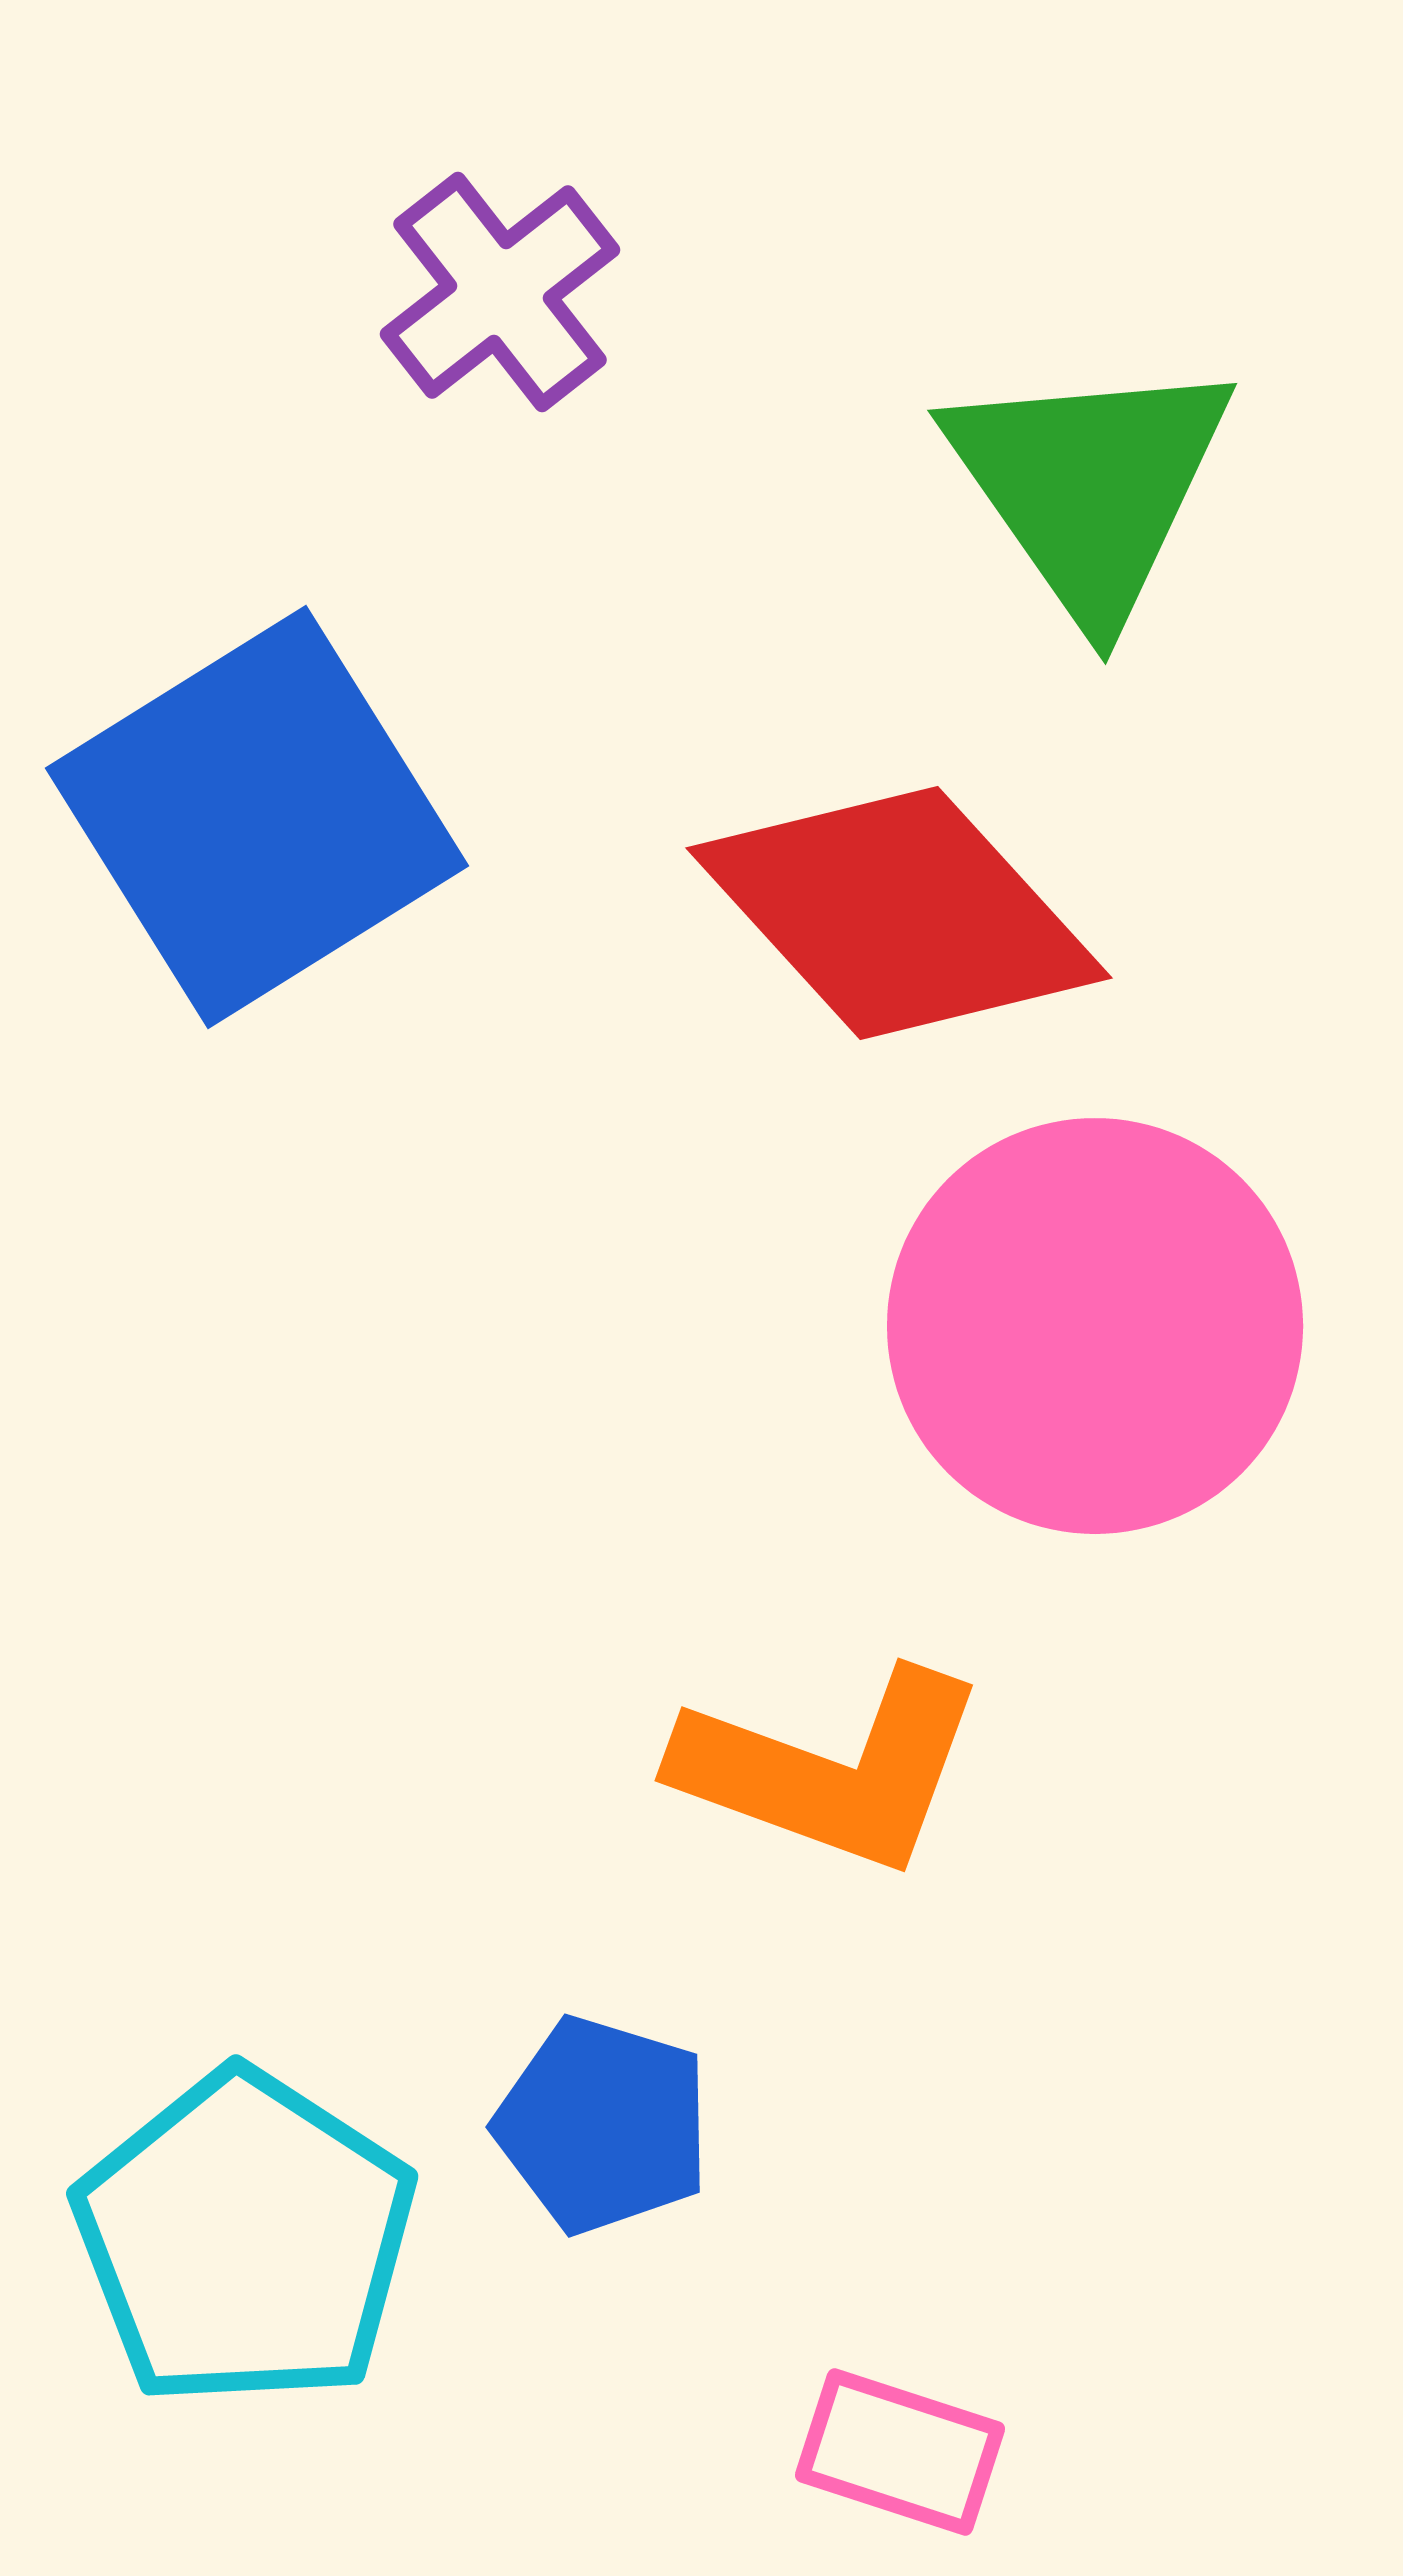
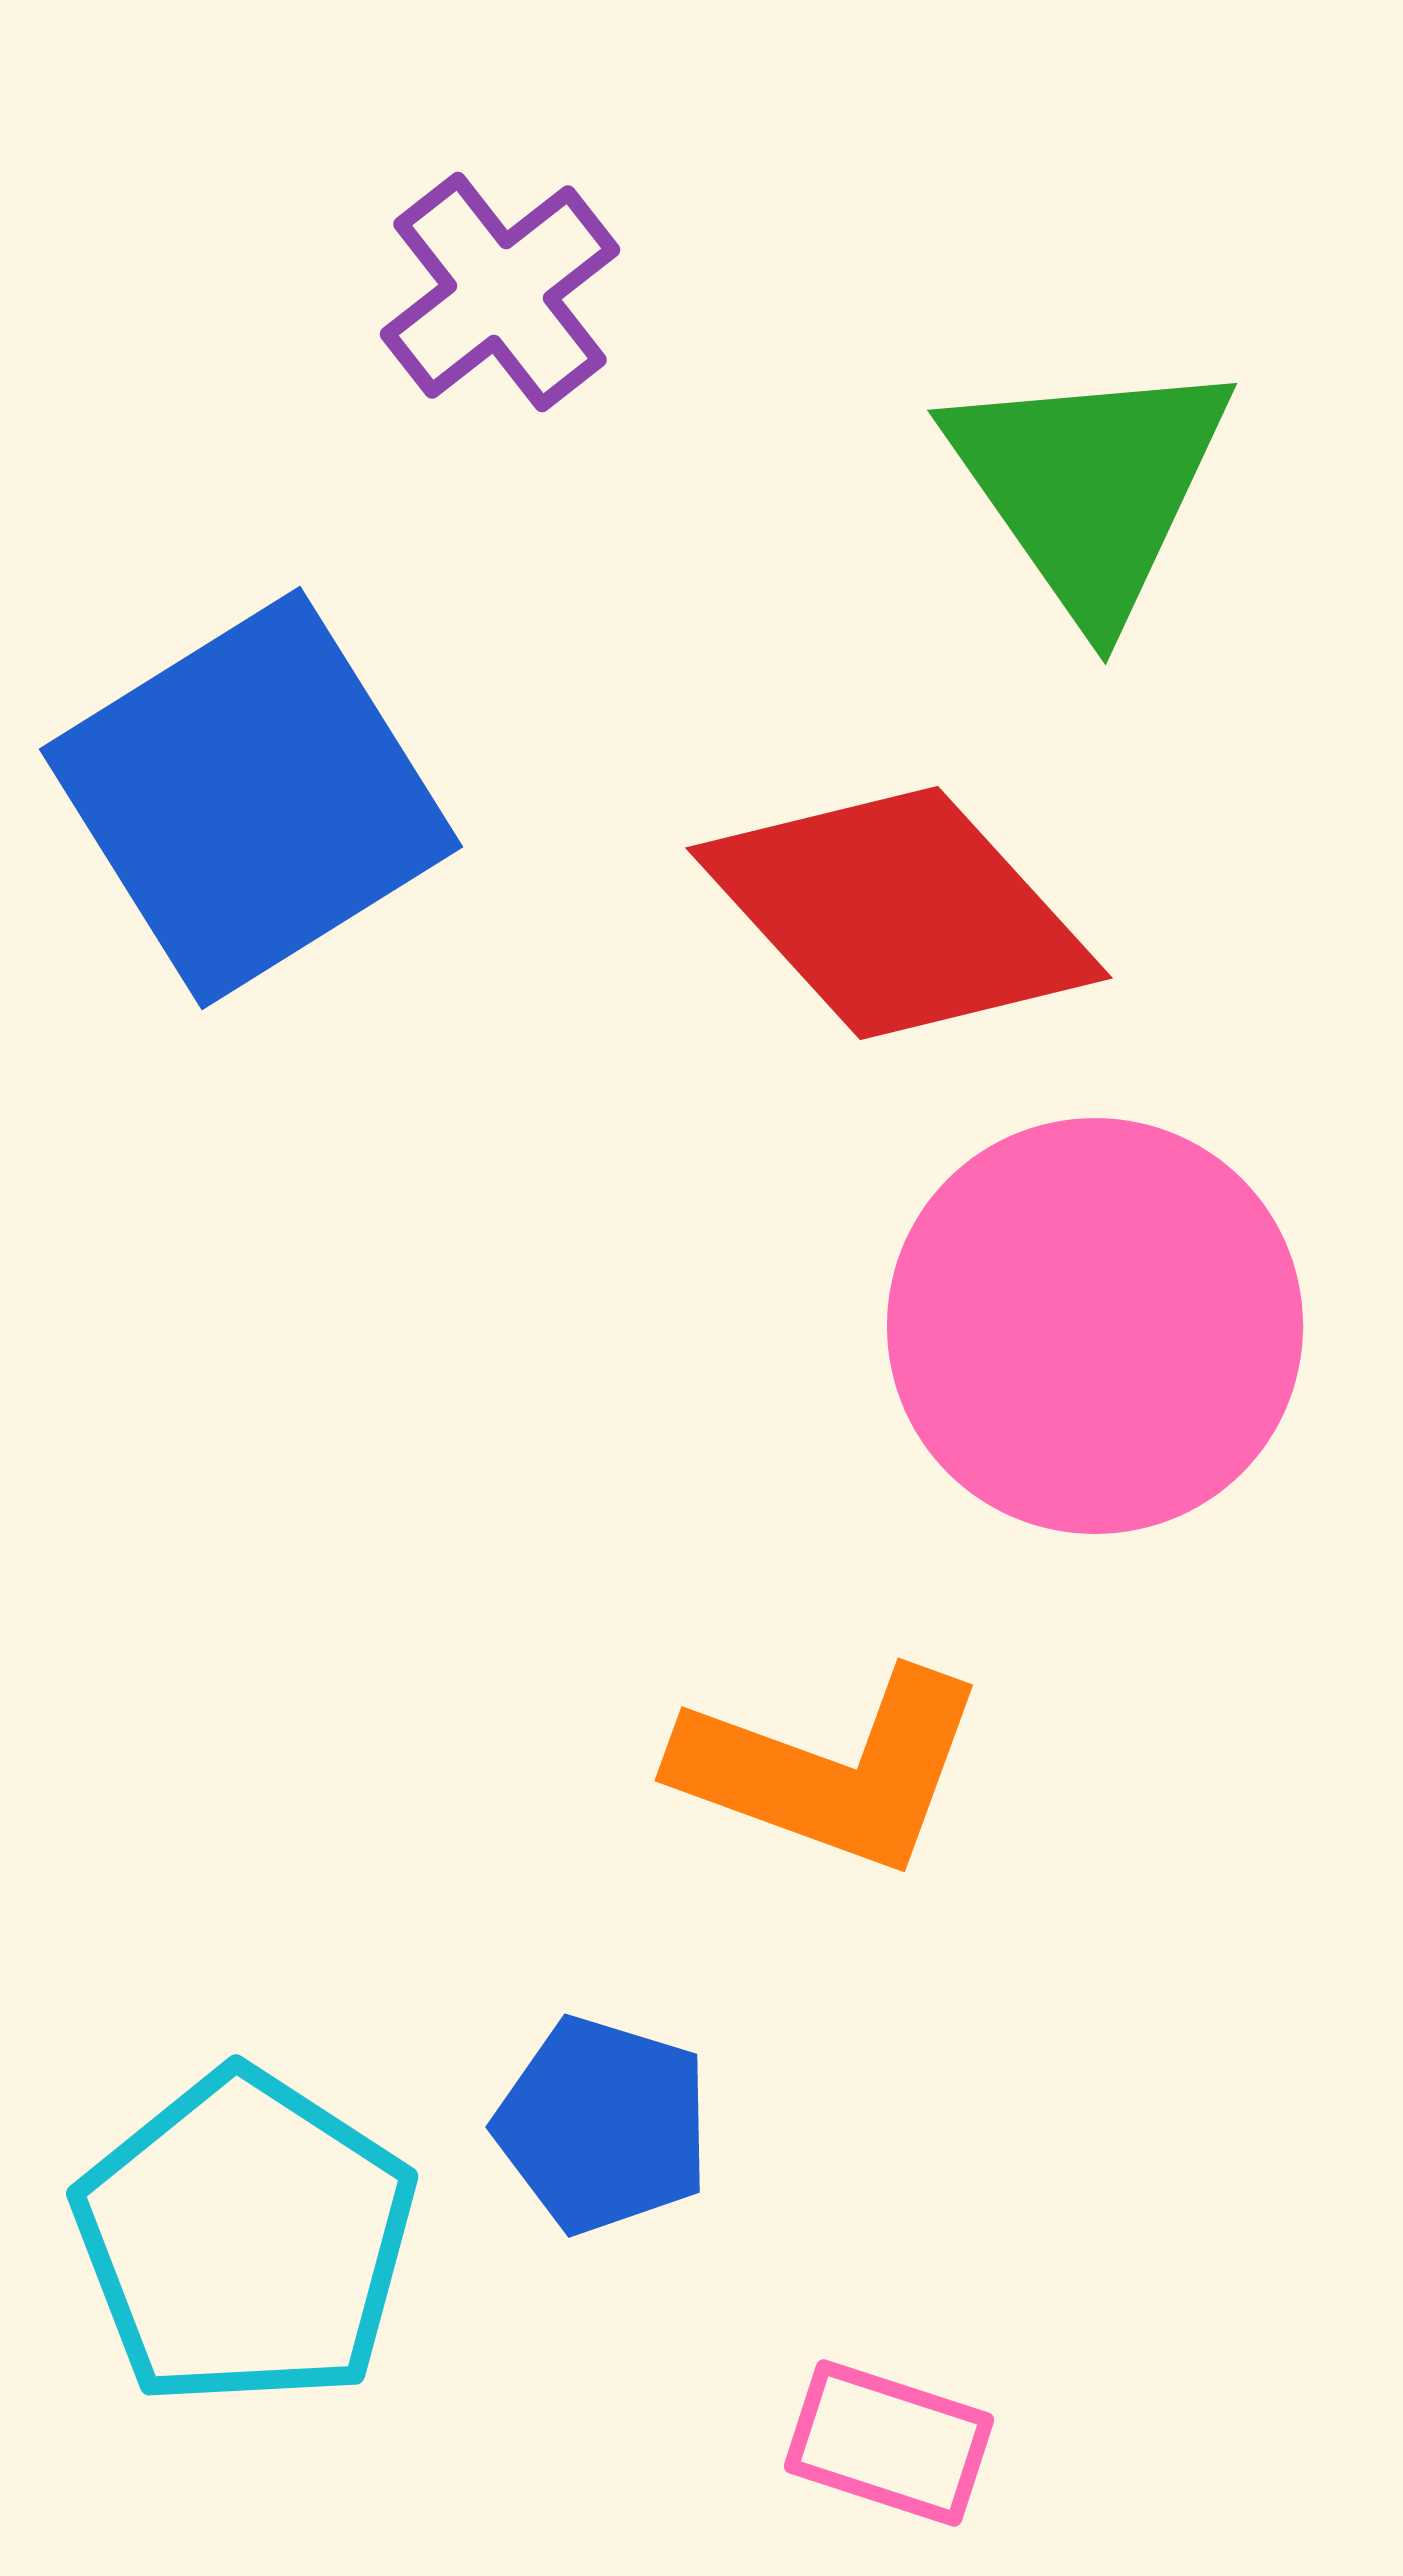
blue square: moved 6 px left, 19 px up
pink rectangle: moved 11 px left, 9 px up
